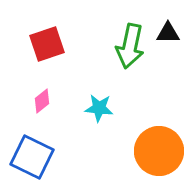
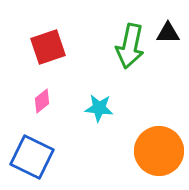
red square: moved 1 px right, 3 px down
